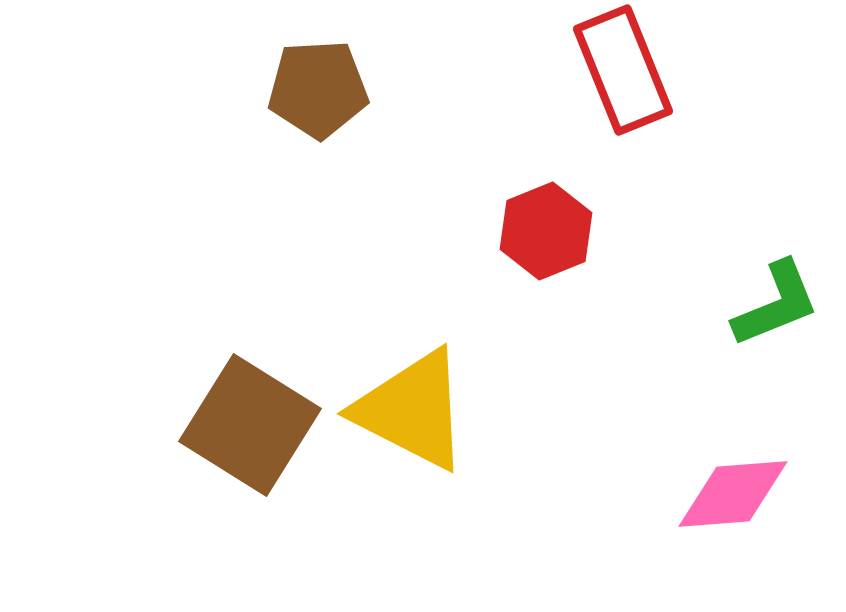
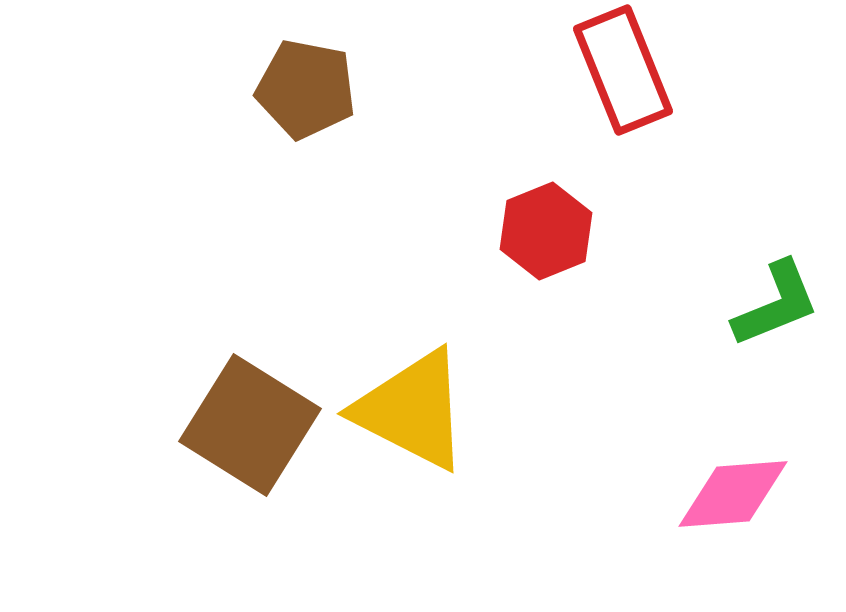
brown pentagon: moved 12 px left; rotated 14 degrees clockwise
